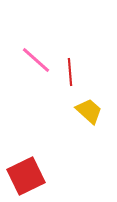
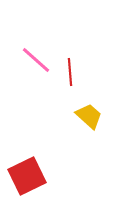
yellow trapezoid: moved 5 px down
red square: moved 1 px right
